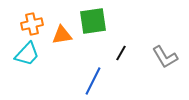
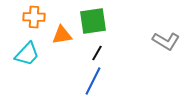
orange cross: moved 2 px right, 7 px up; rotated 15 degrees clockwise
black line: moved 24 px left
gray L-shape: moved 1 px right, 16 px up; rotated 28 degrees counterclockwise
